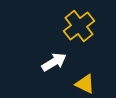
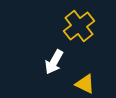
white arrow: rotated 150 degrees clockwise
